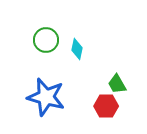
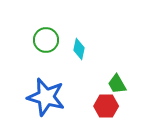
cyan diamond: moved 2 px right
